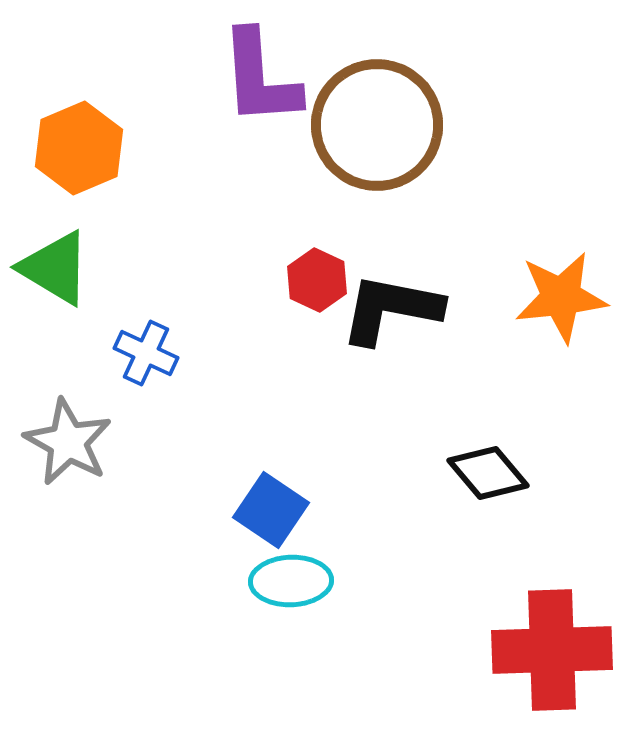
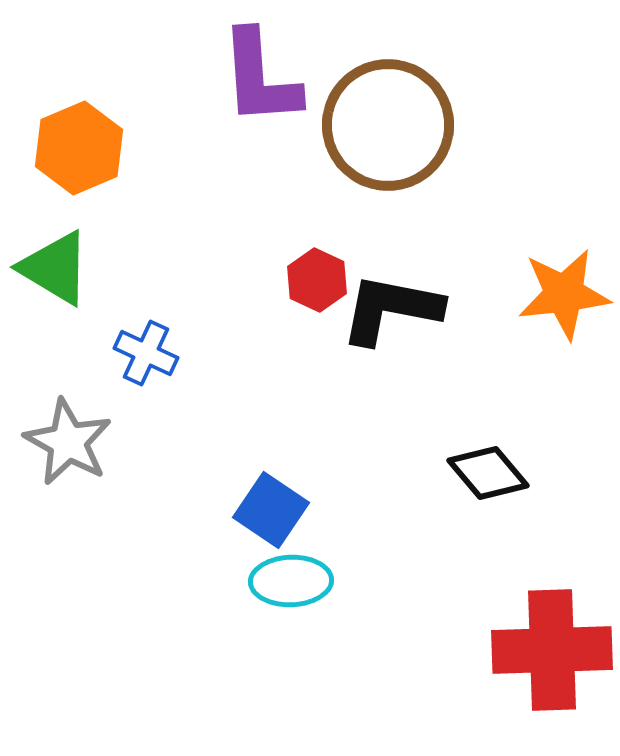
brown circle: moved 11 px right
orange star: moved 3 px right, 3 px up
